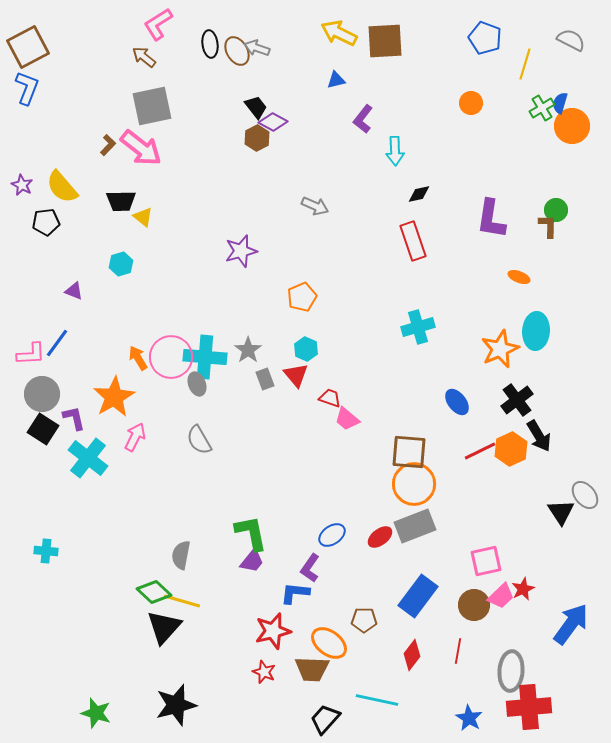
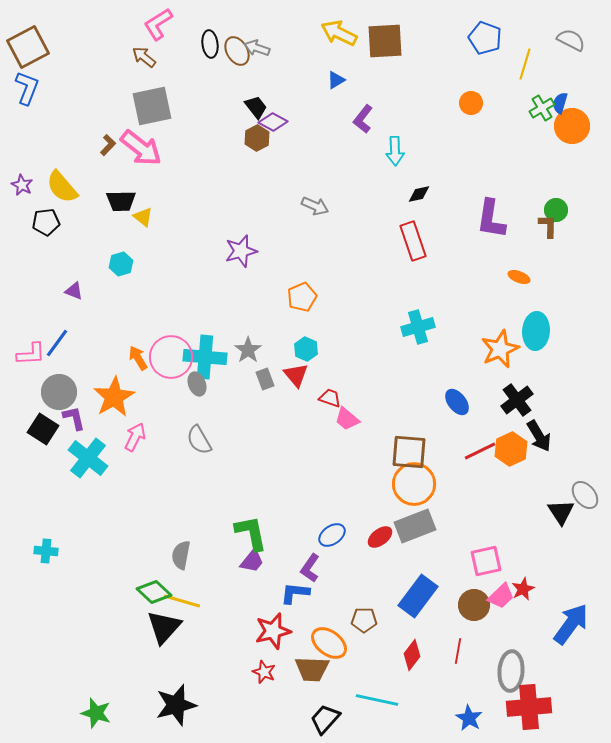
blue triangle at (336, 80): rotated 18 degrees counterclockwise
gray circle at (42, 394): moved 17 px right, 2 px up
